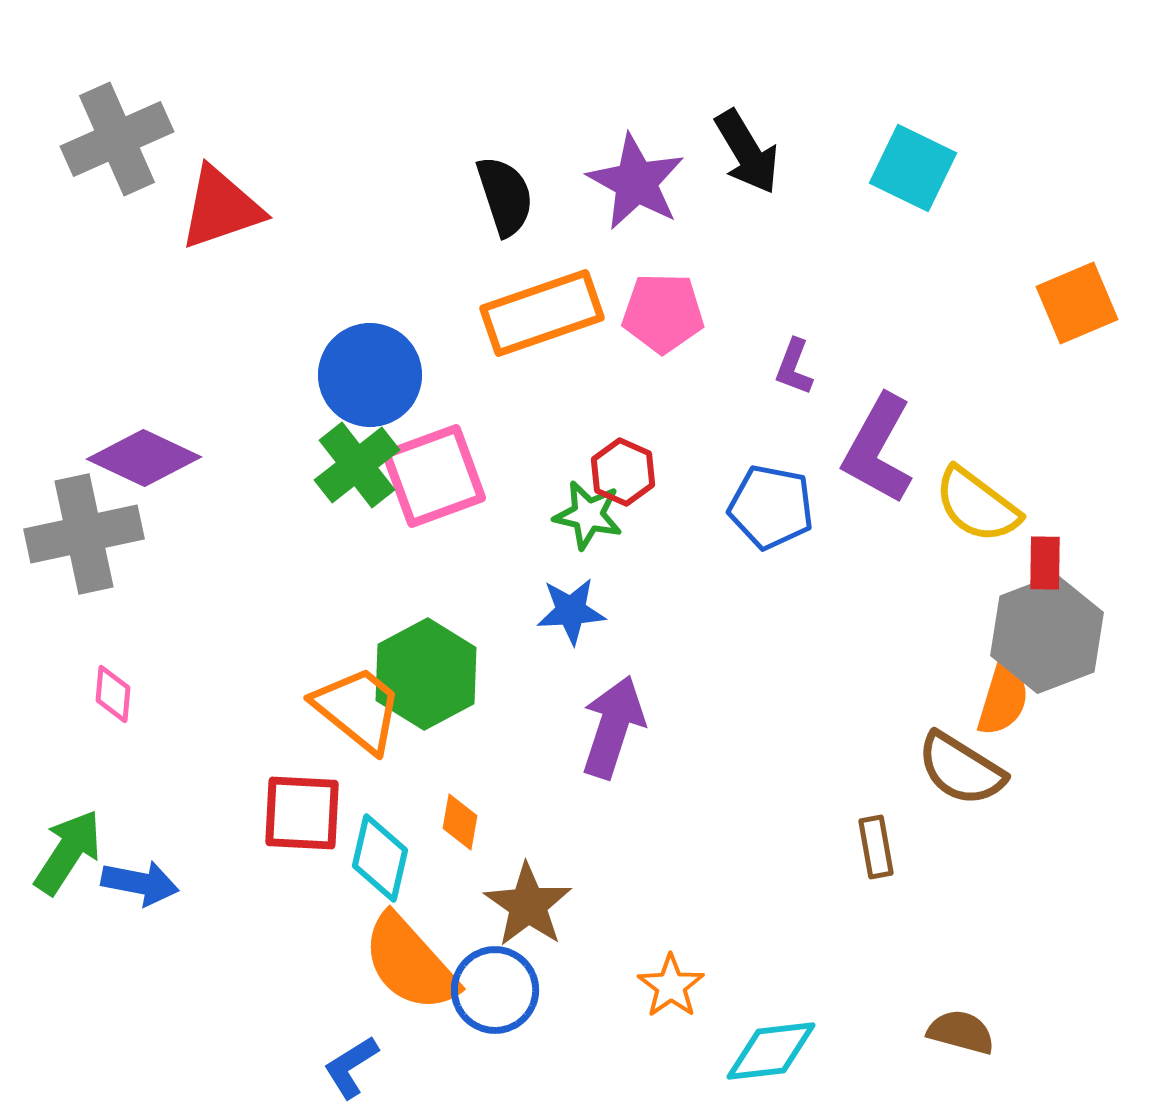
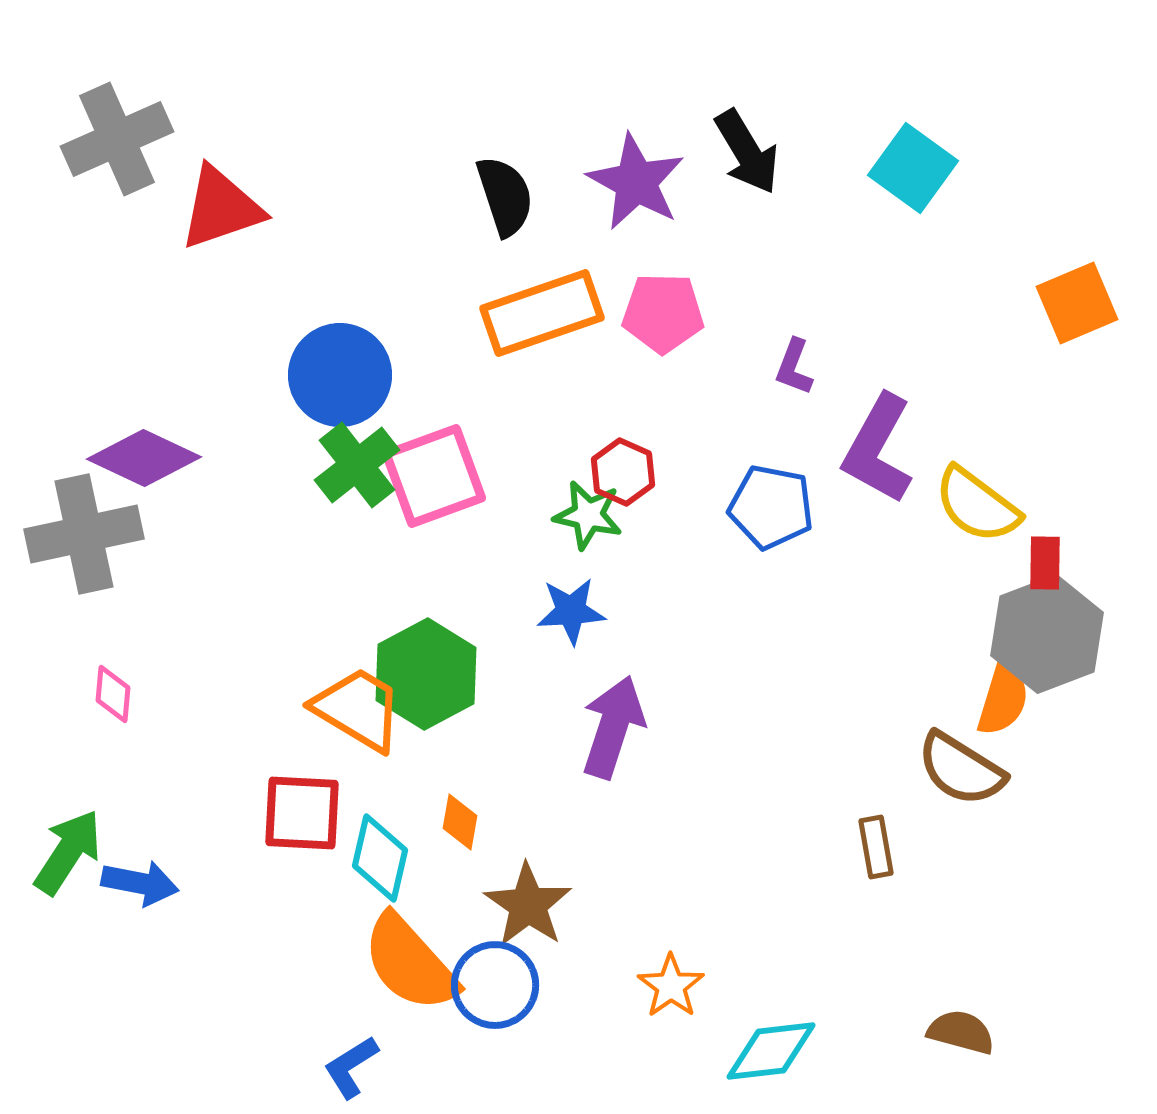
cyan square at (913, 168): rotated 10 degrees clockwise
blue circle at (370, 375): moved 30 px left
orange trapezoid at (358, 709): rotated 8 degrees counterclockwise
blue circle at (495, 990): moved 5 px up
